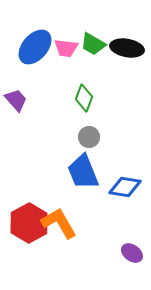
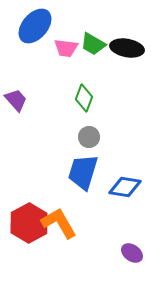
blue ellipse: moved 21 px up
blue trapezoid: rotated 39 degrees clockwise
